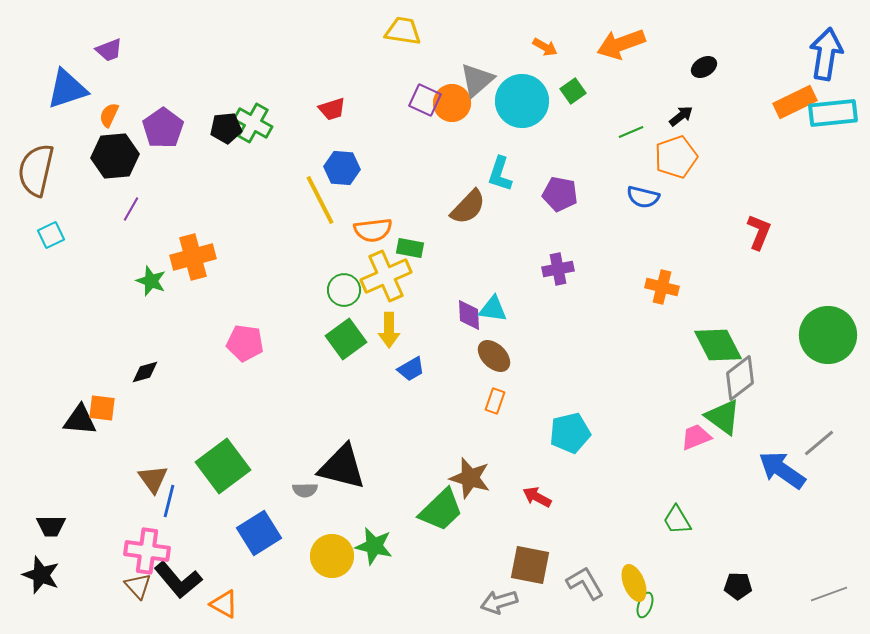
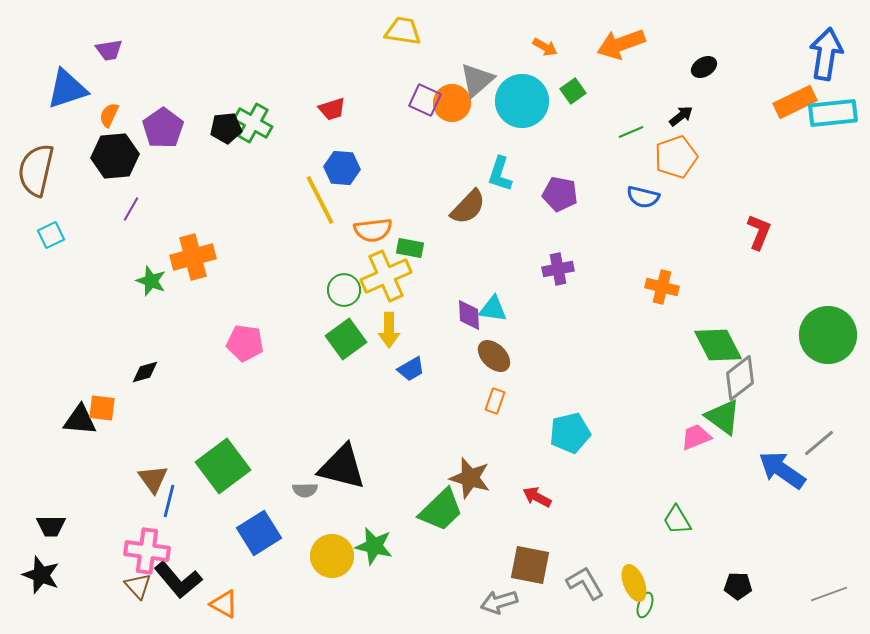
purple trapezoid at (109, 50): rotated 12 degrees clockwise
